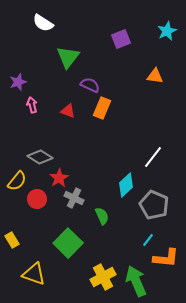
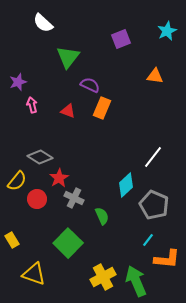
white semicircle: rotated 10 degrees clockwise
orange L-shape: moved 1 px right, 1 px down
